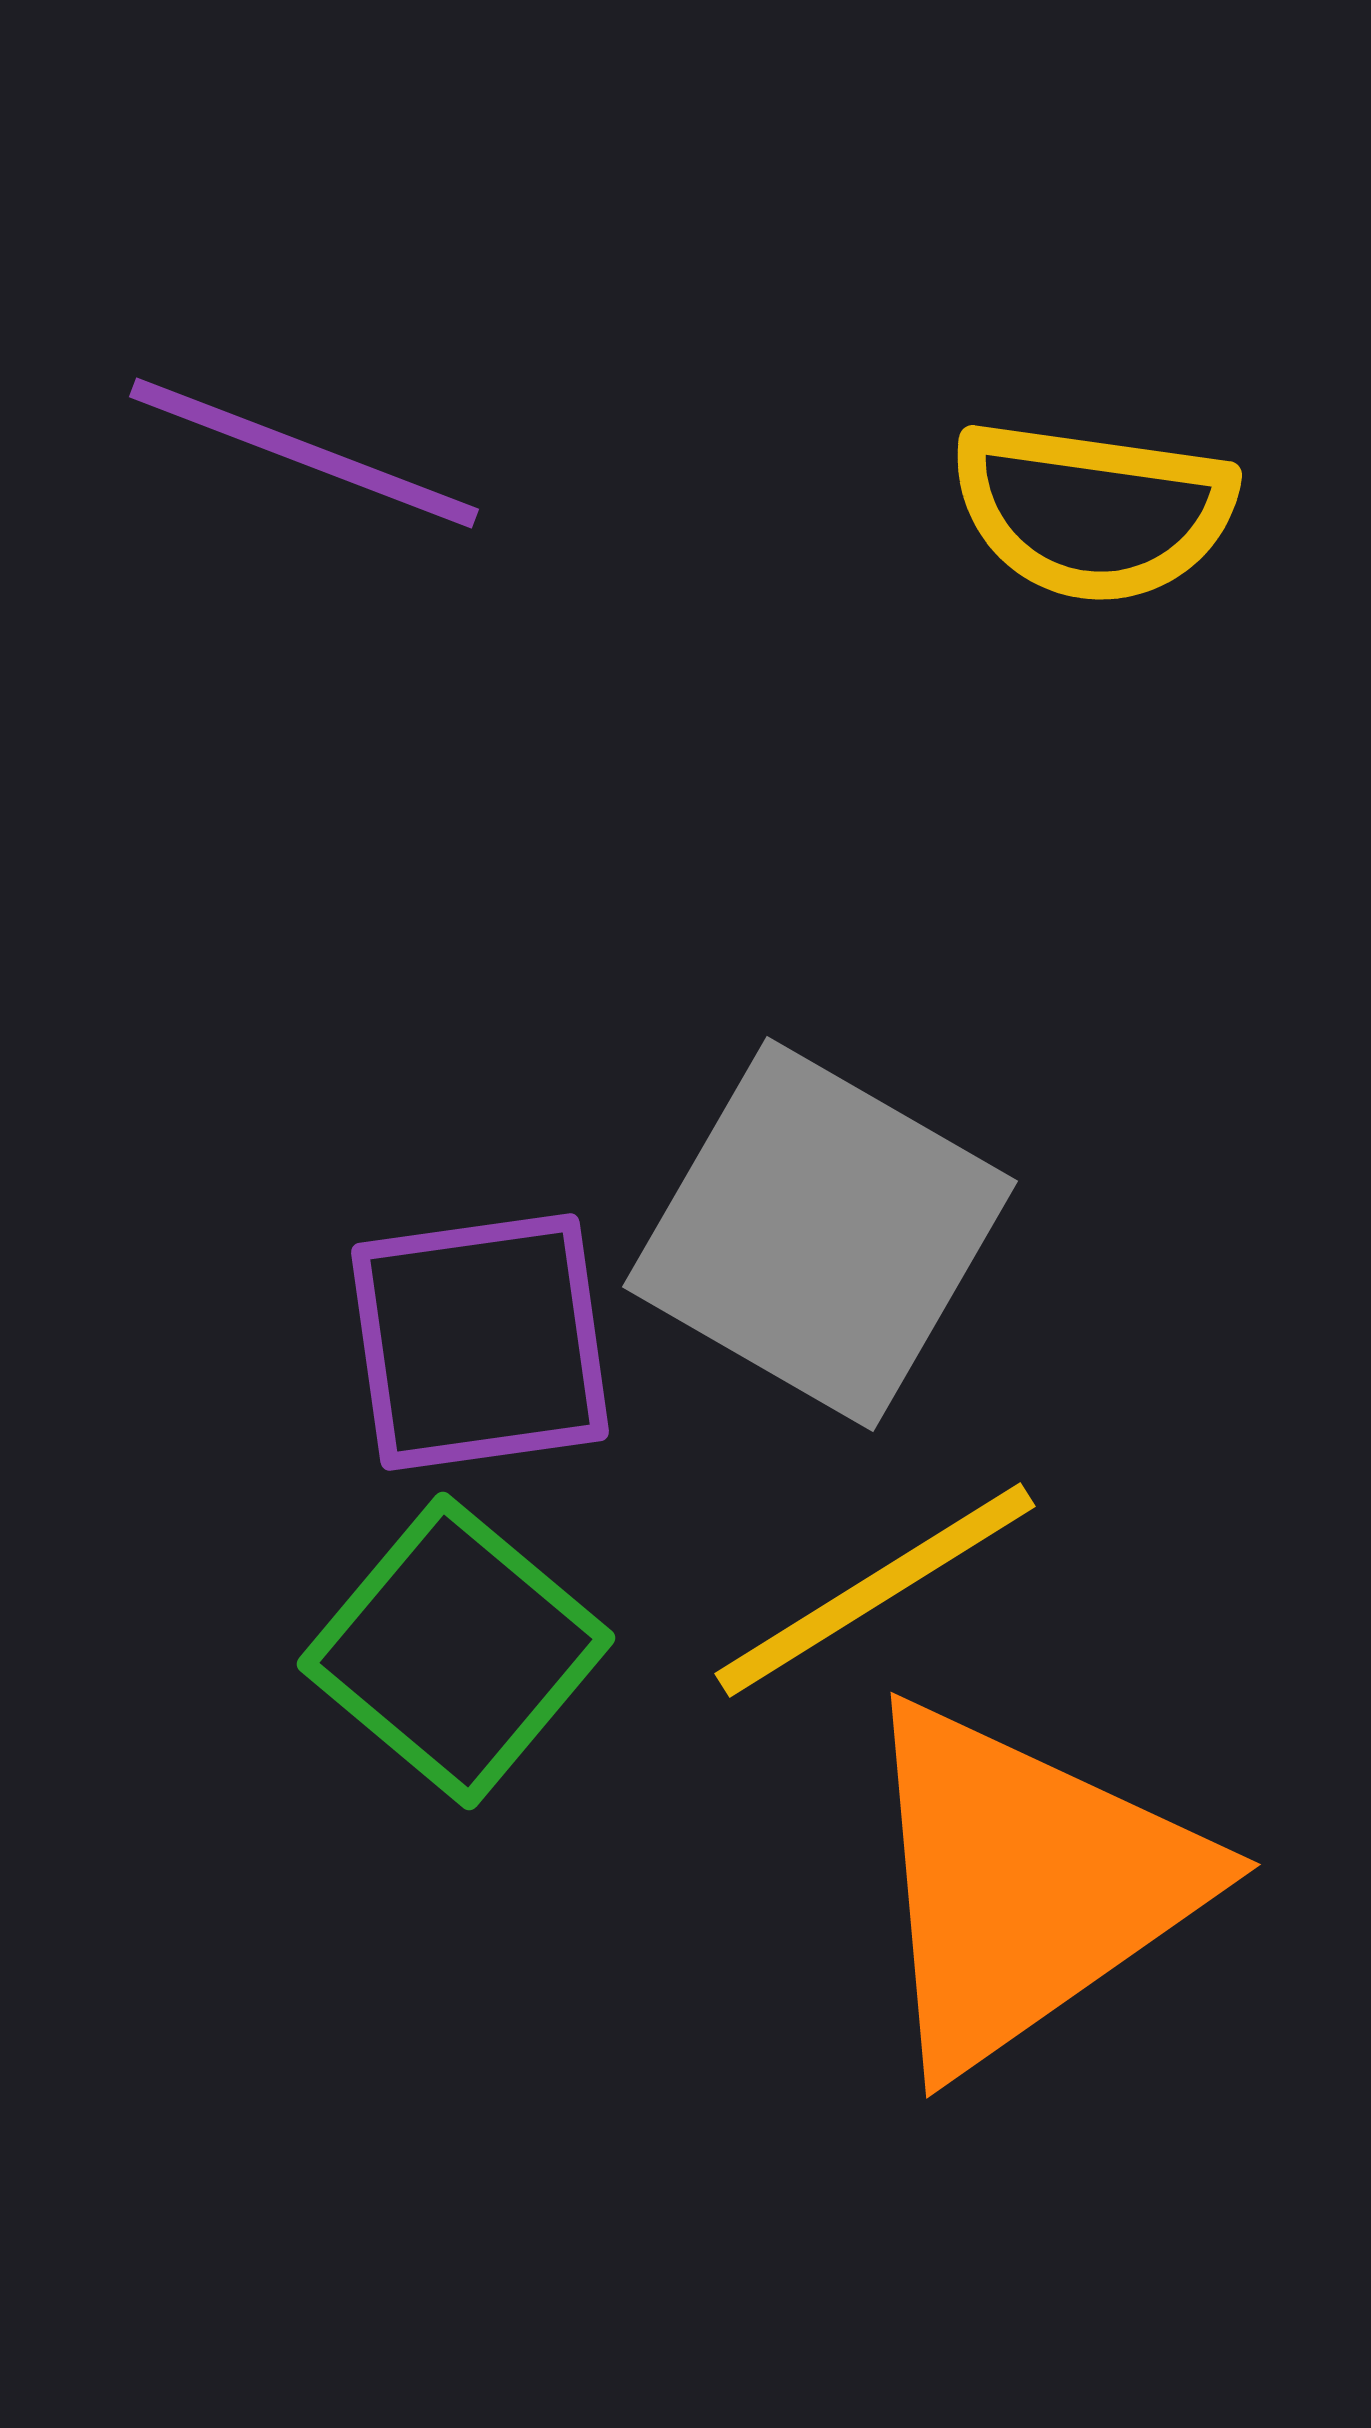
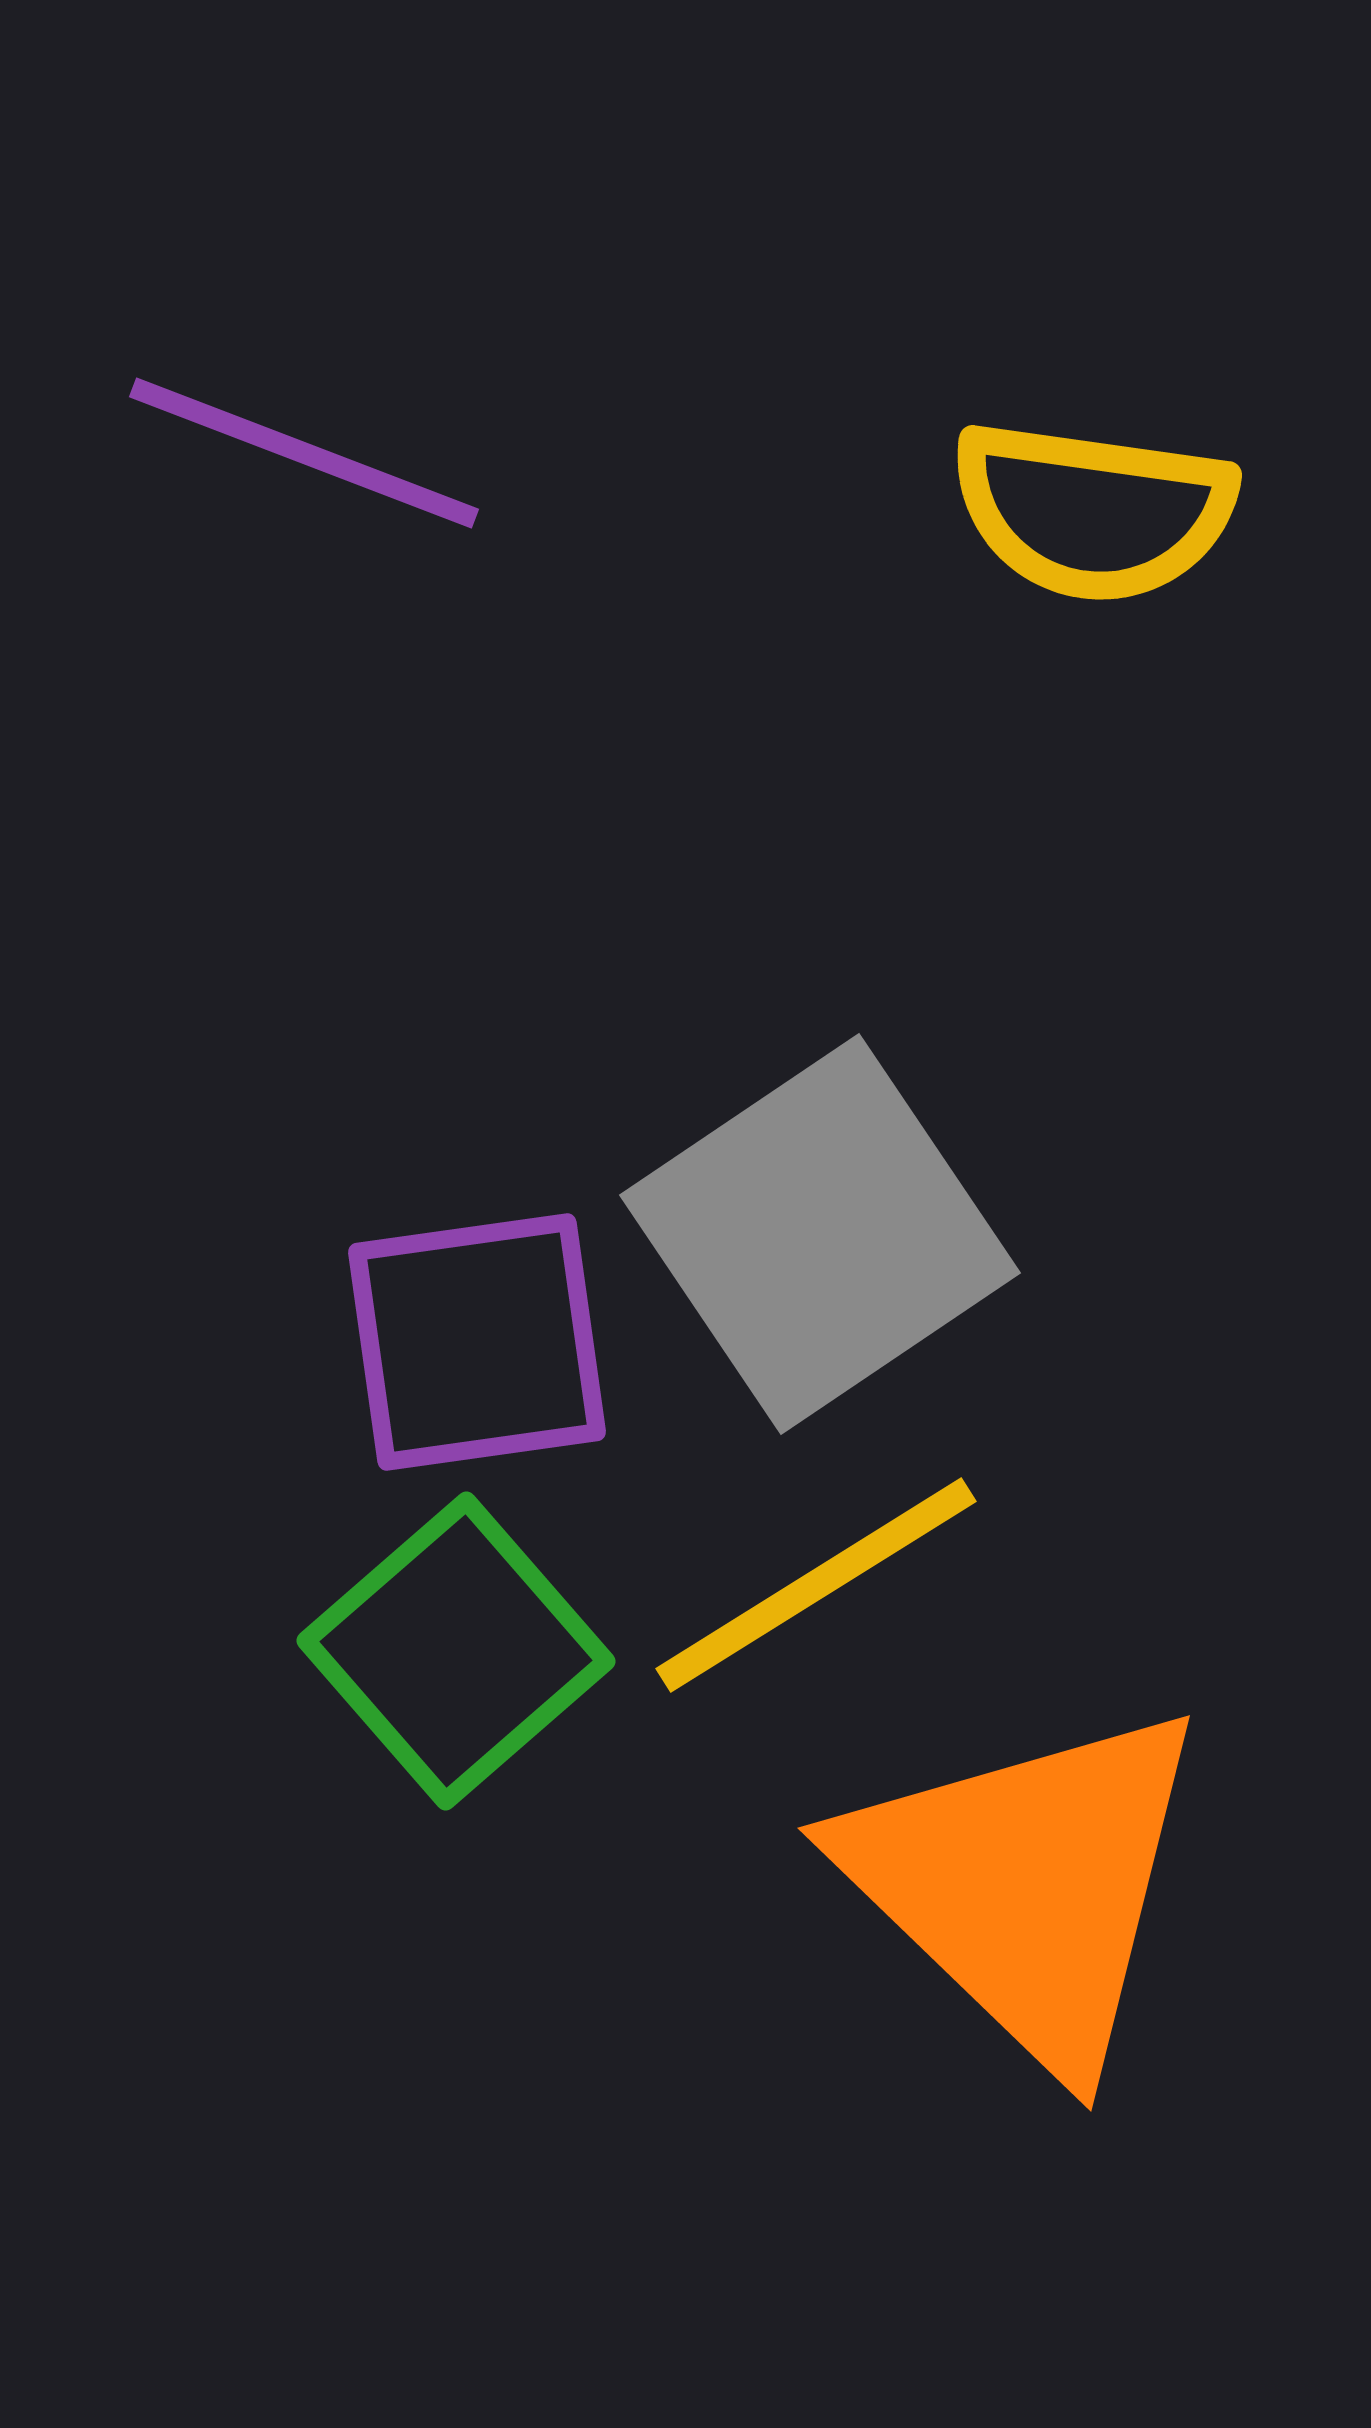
gray square: rotated 26 degrees clockwise
purple square: moved 3 px left
yellow line: moved 59 px left, 5 px up
green square: rotated 9 degrees clockwise
orange triangle: rotated 41 degrees counterclockwise
